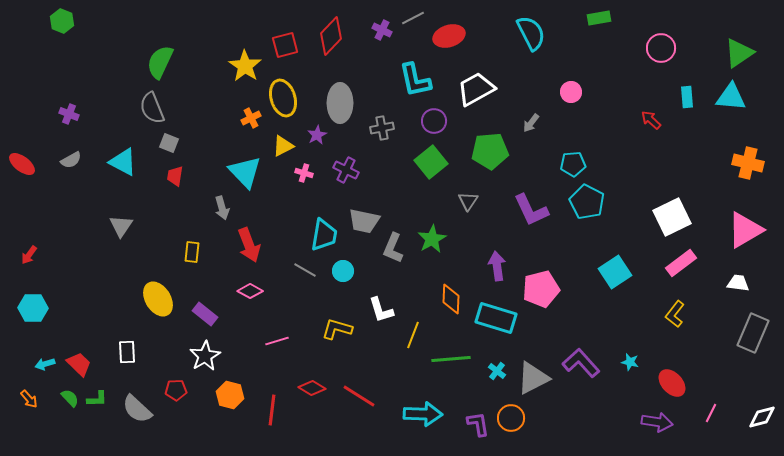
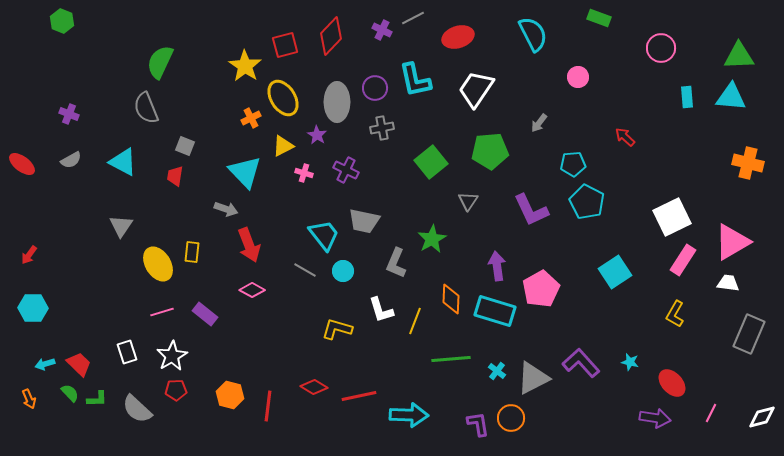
green rectangle at (599, 18): rotated 30 degrees clockwise
cyan semicircle at (531, 33): moved 2 px right, 1 px down
red ellipse at (449, 36): moved 9 px right, 1 px down
green triangle at (739, 53): moved 3 px down; rotated 32 degrees clockwise
white trapezoid at (476, 89): rotated 27 degrees counterclockwise
pink circle at (571, 92): moved 7 px right, 15 px up
yellow ellipse at (283, 98): rotated 15 degrees counterclockwise
gray ellipse at (340, 103): moved 3 px left, 1 px up
gray semicircle at (152, 108): moved 6 px left
red arrow at (651, 120): moved 26 px left, 17 px down
purple circle at (434, 121): moved 59 px left, 33 px up
gray arrow at (531, 123): moved 8 px right
purple star at (317, 135): rotated 12 degrees counterclockwise
gray square at (169, 143): moved 16 px right, 3 px down
gray arrow at (222, 208): moved 4 px right, 1 px down; rotated 55 degrees counterclockwise
pink triangle at (745, 230): moved 13 px left, 12 px down
cyan trapezoid at (324, 235): rotated 48 degrees counterclockwise
gray L-shape at (393, 248): moved 3 px right, 15 px down
pink rectangle at (681, 263): moved 2 px right, 3 px up; rotated 20 degrees counterclockwise
white trapezoid at (738, 283): moved 10 px left
pink pentagon at (541, 289): rotated 15 degrees counterclockwise
pink diamond at (250, 291): moved 2 px right, 1 px up
yellow ellipse at (158, 299): moved 35 px up
yellow L-shape at (675, 314): rotated 8 degrees counterclockwise
cyan rectangle at (496, 318): moved 1 px left, 7 px up
gray rectangle at (753, 333): moved 4 px left, 1 px down
yellow line at (413, 335): moved 2 px right, 14 px up
pink line at (277, 341): moved 115 px left, 29 px up
white rectangle at (127, 352): rotated 15 degrees counterclockwise
white star at (205, 356): moved 33 px left
red diamond at (312, 388): moved 2 px right, 1 px up
red line at (359, 396): rotated 44 degrees counterclockwise
green semicircle at (70, 398): moved 5 px up
orange arrow at (29, 399): rotated 18 degrees clockwise
red line at (272, 410): moved 4 px left, 4 px up
cyan arrow at (423, 414): moved 14 px left, 1 px down
purple arrow at (657, 422): moved 2 px left, 4 px up
